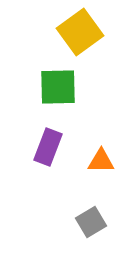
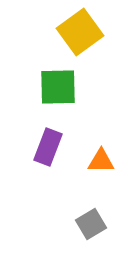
gray square: moved 2 px down
